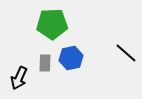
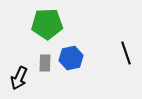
green pentagon: moved 5 px left
black line: rotated 30 degrees clockwise
